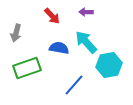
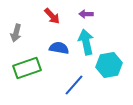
purple arrow: moved 2 px down
cyan arrow: rotated 30 degrees clockwise
